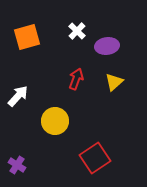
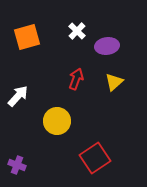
yellow circle: moved 2 px right
purple cross: rotated 12 degrees counterclockwise
